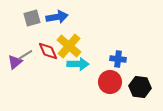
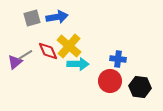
red circle: moved 1 px up
